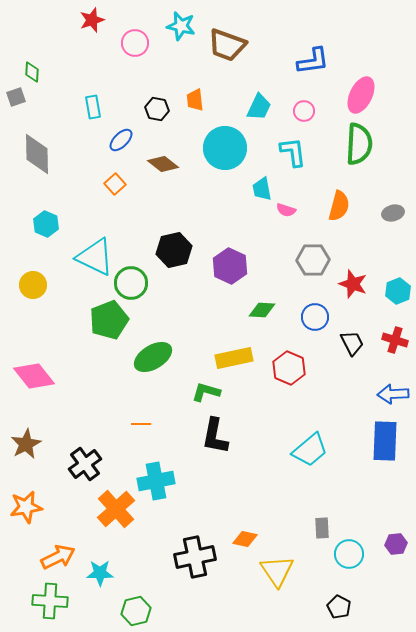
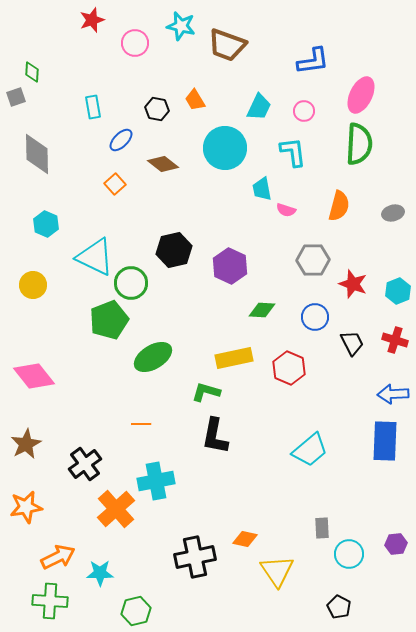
orange trapezoid at (195, 100): rotated 25 degrees counterclockwise
